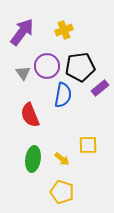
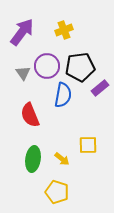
yellow pentagon: moved 5 px left
